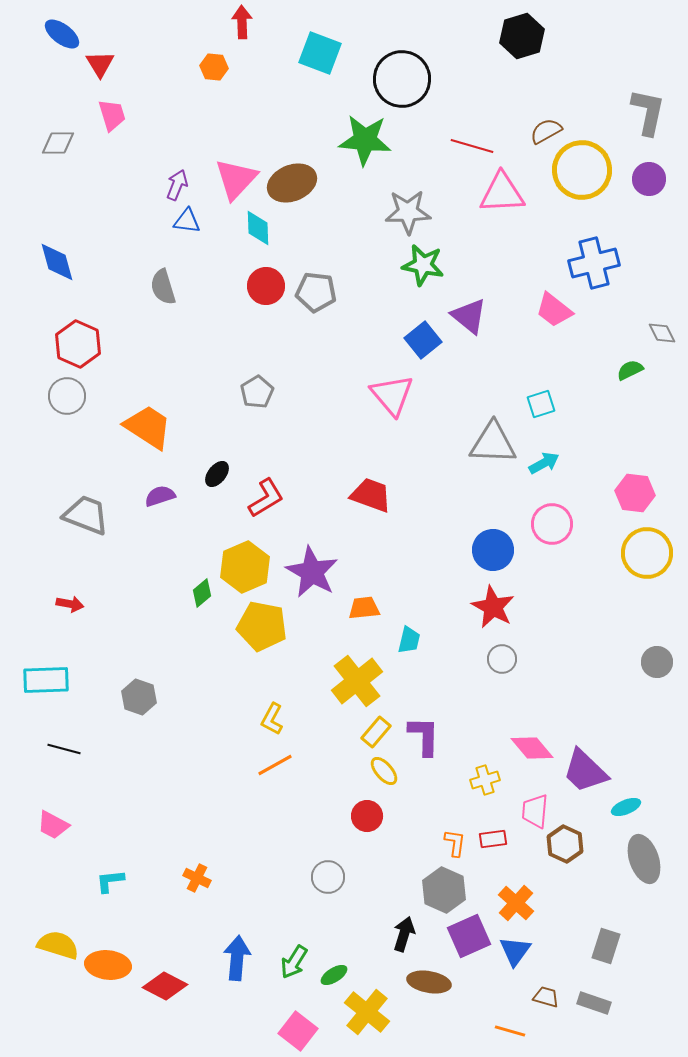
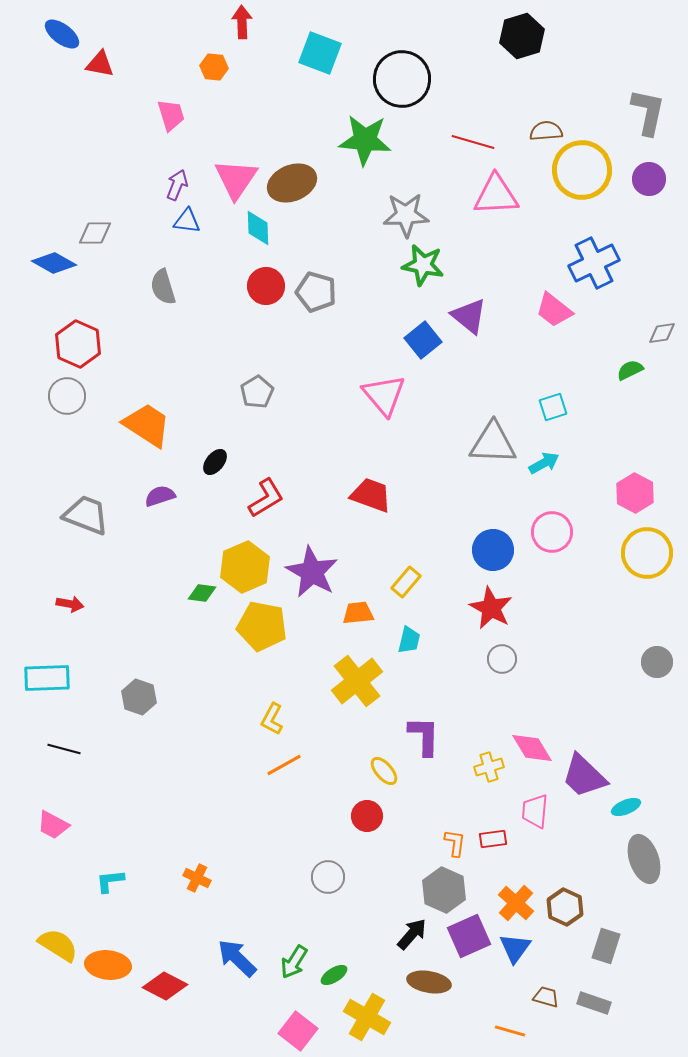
red triangle at (100, 64): rotated 48 degrees counterclockwise
pink trapezoid at (112, 115): moved 59 px right
brown semicircle at (546, 131): rotated 24 degrees clockwise
gray diamond at (58, 143): moved 37 px right, 90 px down
red line at (472, 146): moved 1 px right, 4 px up
pink triangle at (236, 179): rotated 9 degrees counterclockwise
pink triangle at (502, 193): moved 6 px left, 2 px down
gray star at (408, 212): moved 2 px left, 3 px down
blue diamond at (57, 262): moved 3 px left, 1 px down; rotated 45 degrees counterclockwise
blue cross at (594, 263): rotated 12 degrees counterclockwise
gray pentagon at (316, 292): rotated 9 degrees clockwise
gray diamond at (662, 333): rotated 72 degrees counterclockwise
pink triangle at (392, 395): moved 8 px left
cyan square at (541, 404): moved 12 px right, 3 px down
orange trapezoid at (148, 427): moved 1 px left, 2 px up
black ellipse at (217, 474): moved 2 px left, 12 px up
pink hexagon at (635, 493): rotated 21 degrees clockwise
pink circle at (552, 524): moved 8 px down
green diamond at (202, 593): rotated 48 degrees clockwise
red star at (493, 607): moved 2 px left, 1 px down
orange trapezoid at (364, 608): moved 6 px left, 5 px down
cyan rectangle at (46, 680): moved 1 px right, 2 px up
yellow rectangle at (376, 732): moved 30 px right, 150 px up
pink diamond at (532, 748): rotated 9 degrees clockwise
orange line at (275, 765): moved 9 px right
purple trapezoid at (585, 771): moved 1 px left, 5 px down
yellow cross at (485, 780): moved 4 px right, 13 px up
brown hexagon at (565, 844): moved 63 px down
black arrow at (404, 934): moved 8 px right; rotated 24 degrees clockwise
yellow semicircle at (58, 945): rotated 15 degrees clockwise
blue triangle at (515, 951): moved 3 px up
blue arrow at (237, 958): rotated 51 degrees counterclockwise
yellow cross at (367, 1012): moved 5 px down; rotated 9 degrees counterclockwise
